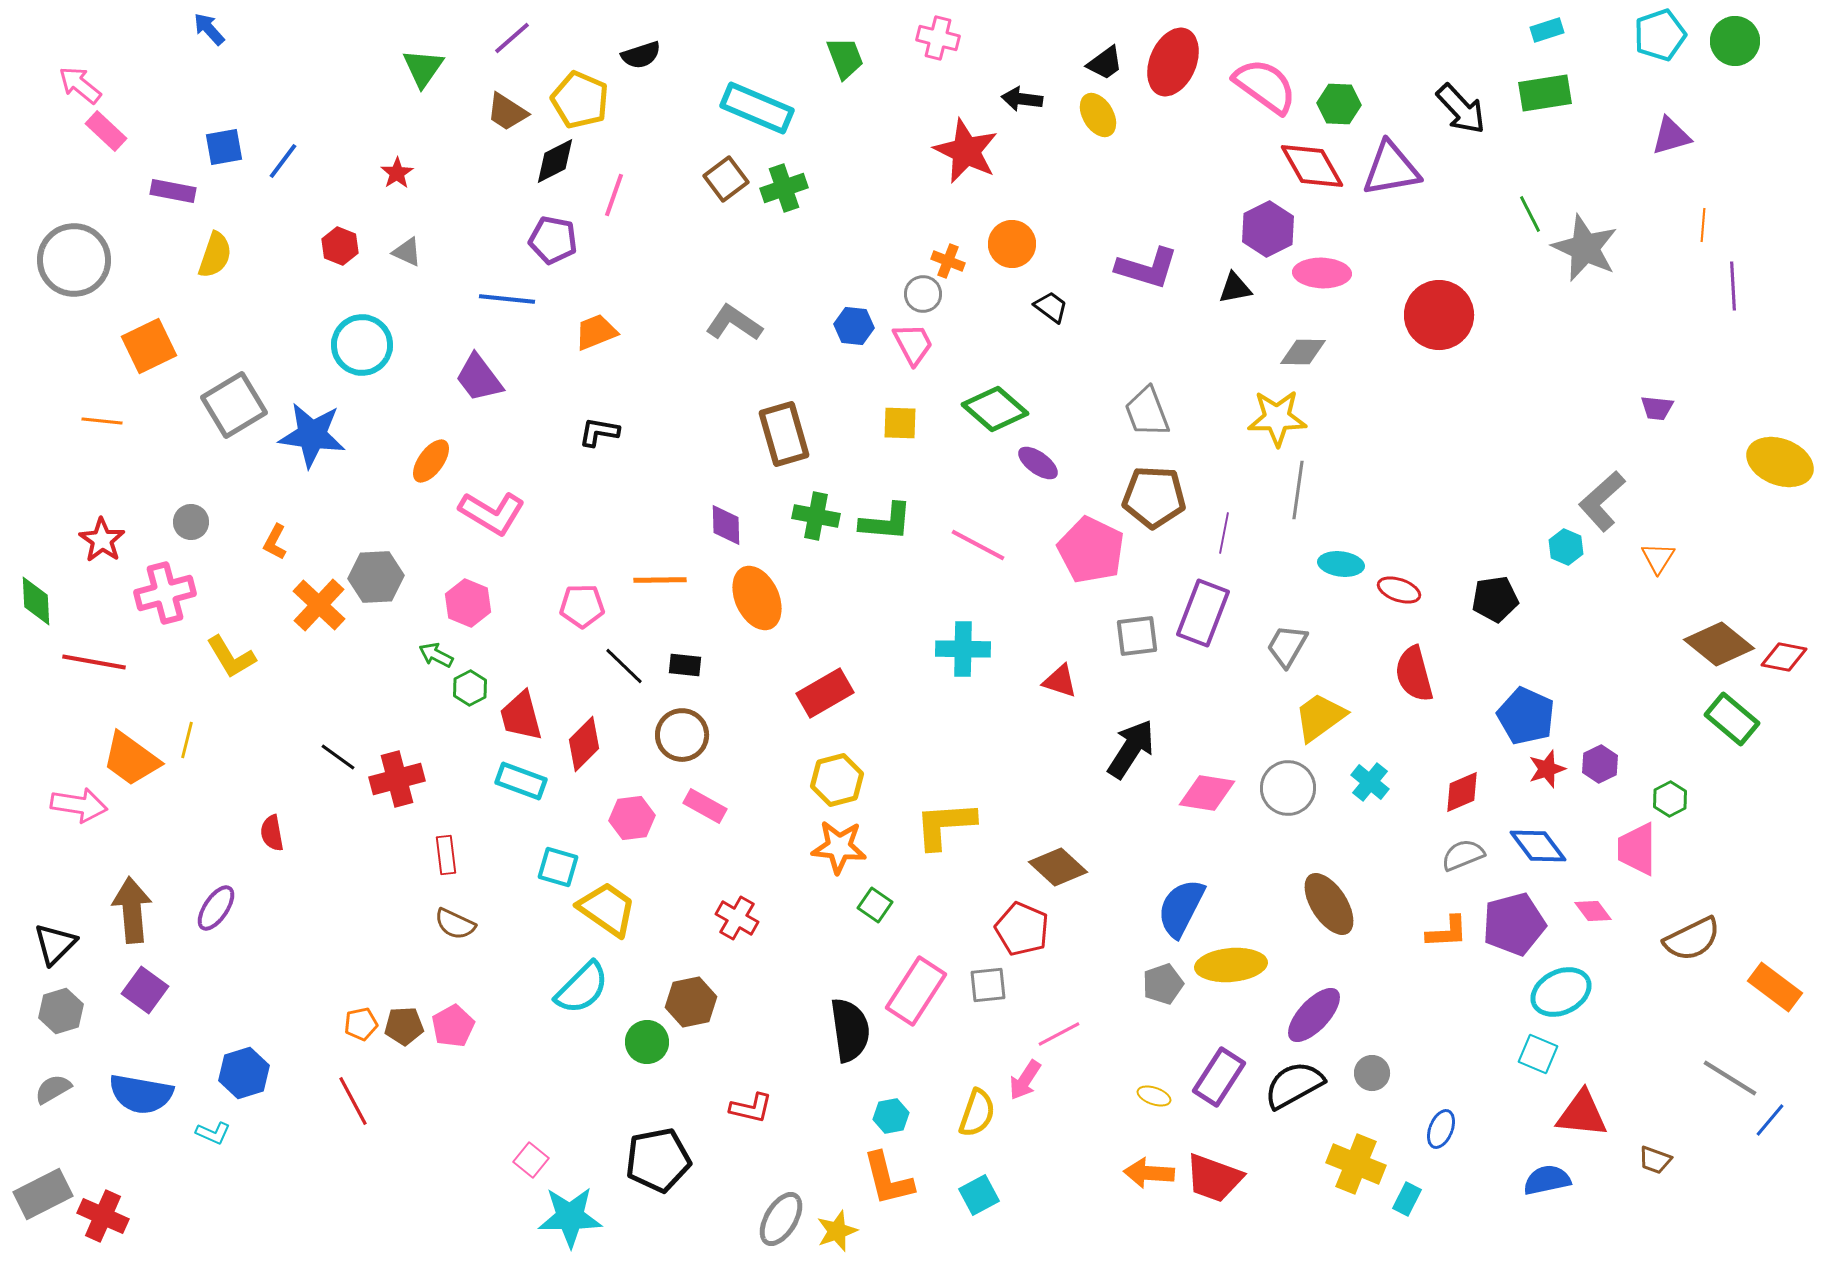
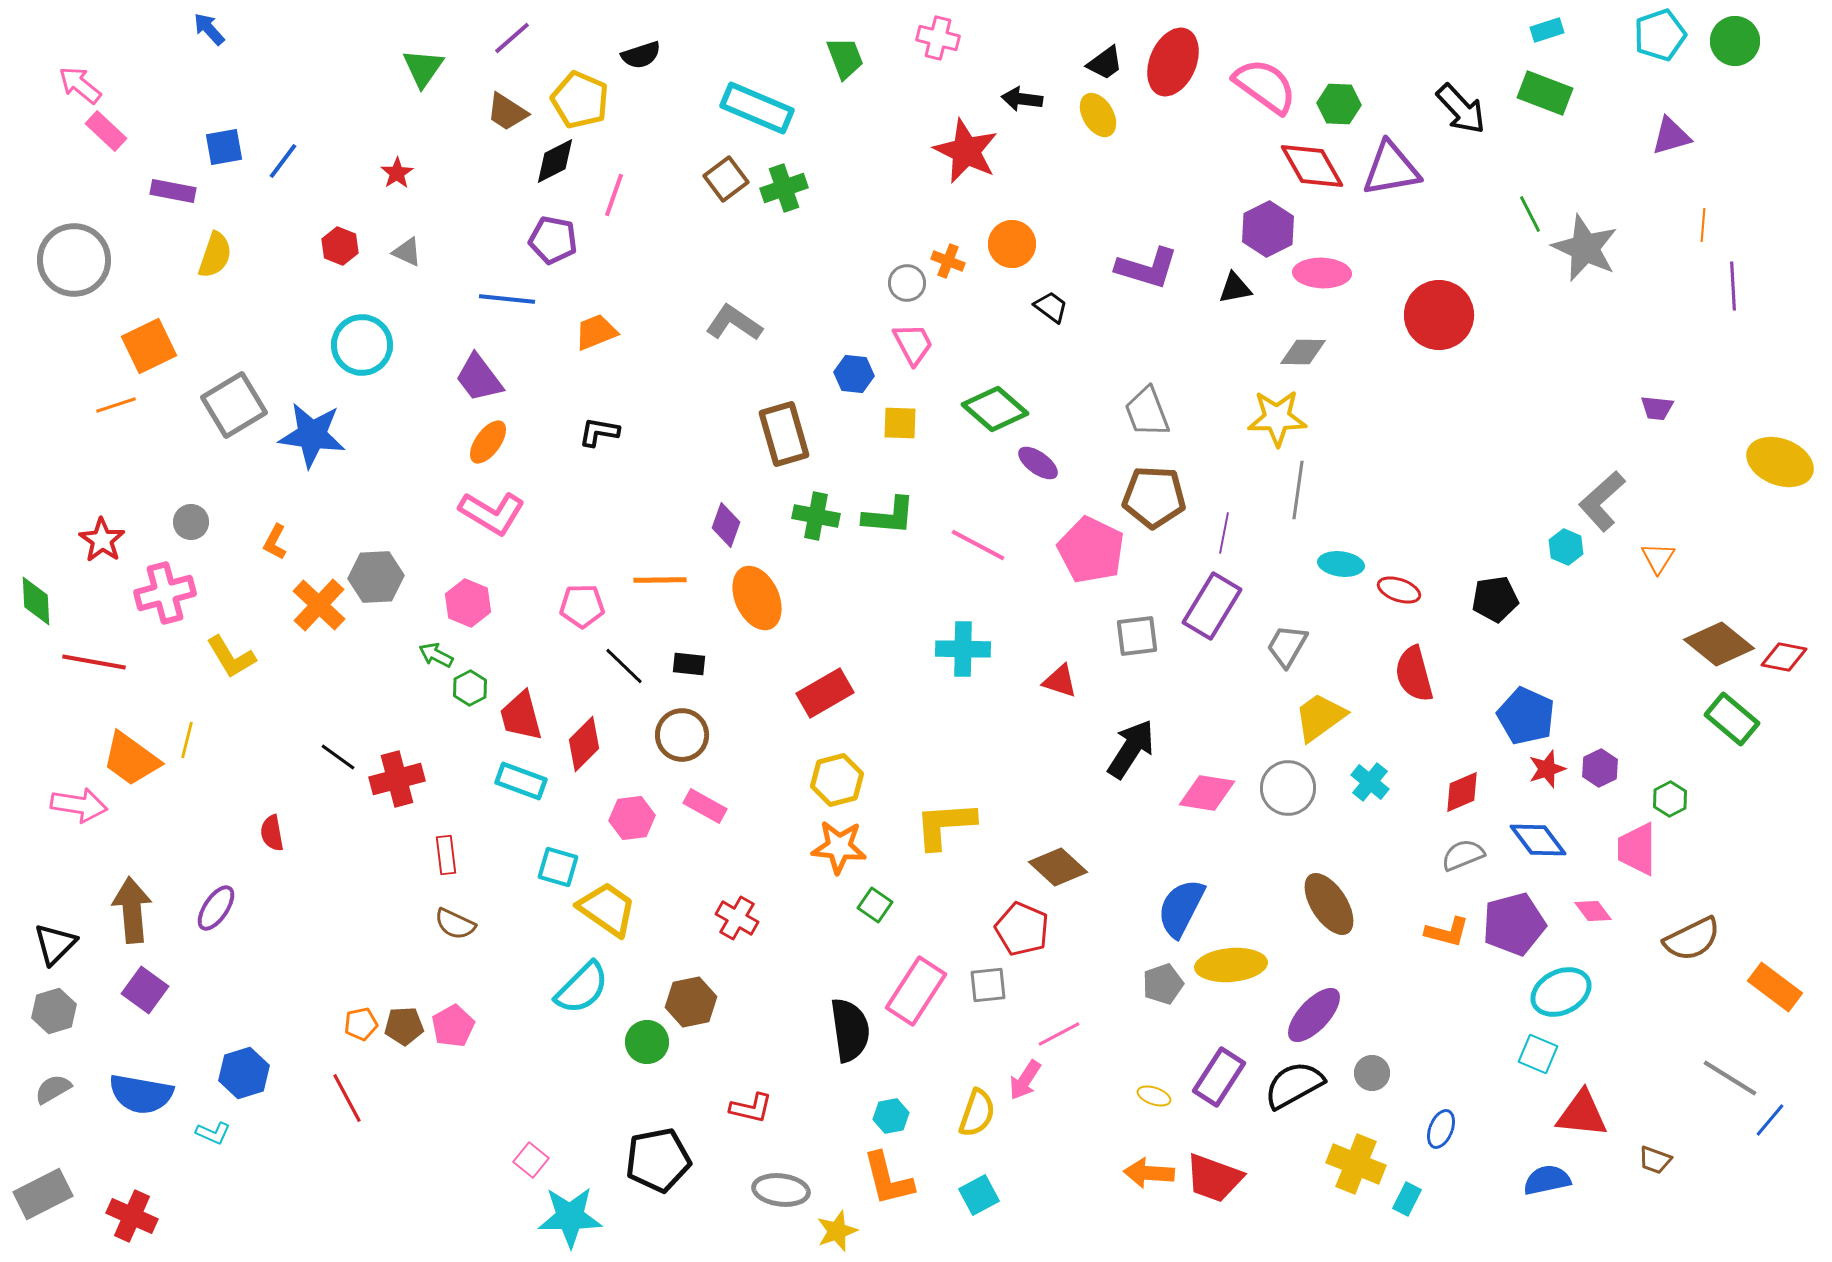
green rectangle at (1545, 93): rotated 30 degrees clockwise
gray circle at (923, 294): moved 16 px left, 11 px up
blue hexagon at (854, 326): moved 48 px down
orange line at (102, 421): moved 14 px right, 16 px up; rotated 24 degrees counterclockwise
orange ellipse at (431, 461): moved 57 px right, 19 px up
green L-shape at (886, 522): moved 3 px right, 6 px up
purple diamond at (726, 525): rotated 21 degrees clockwise
purple rectangle at (1203, 613): moved 9 px right, 7 px up; rotated 10 degrees clockwise
black rectangle at (685, 665): moved 4 px right, 1 px up
purple hexagon at (1600, 764): moved 4 px down
blue diamond at (1538, 846): moved 6 px up
orange L-shape at (1447, 932): rotated 18 degrees clockwise
gray hexagon at (61, 1011): moved 7 px left
red line at (353, 1101): moved 6 px left, 3 px up
red cross at (103, 1216): moved 29 px right
gray ellipse at (781, 1219): moved 29 px up; rotated 66 degrees clockwise
